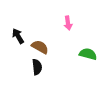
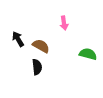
pink arrow: moved 4 px left
black arrow: moved 3 px down
brown semicircle: moved 1 px right, 1 px up
